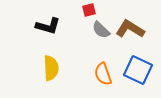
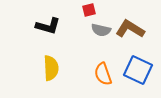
gray semicircle: rotated 30 degrees counterclockwise
